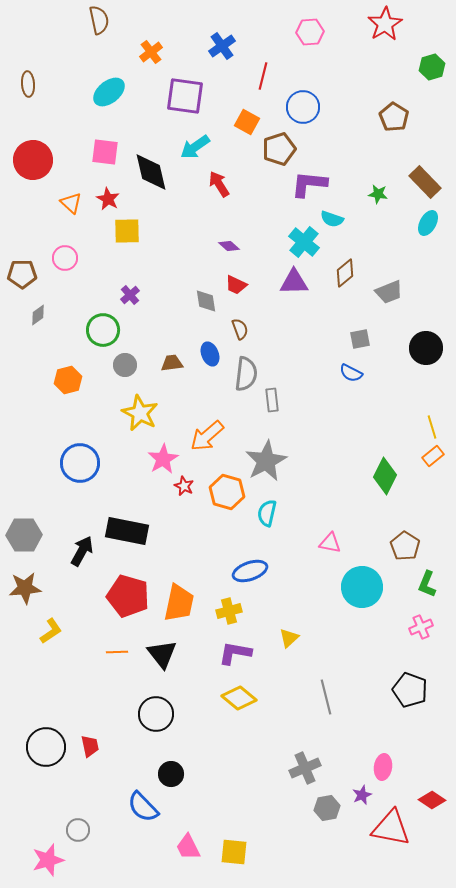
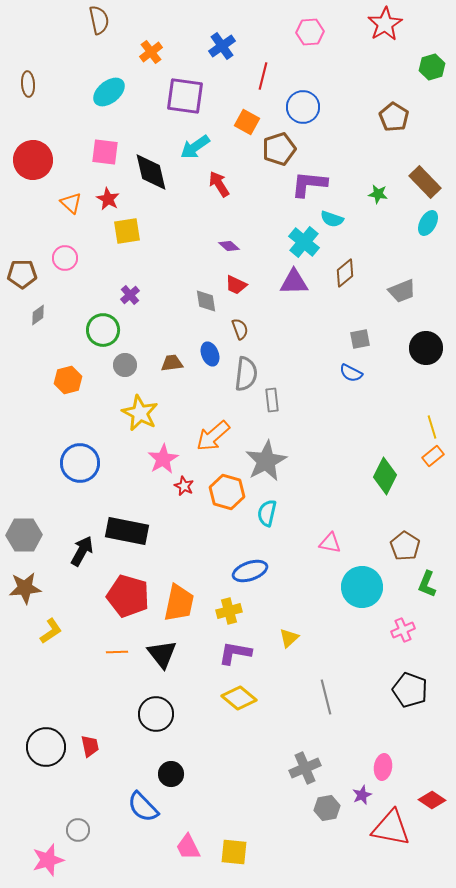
yellow square at (127, 231): rotated 8 degrees counterclockwise
gray trapezoid at (389, 292): moved 13 px right, 1 px up
orange arrow at (207, 436): moved 6 px right
pink cross at (421, 627): moved 18 px left, 3 px down
